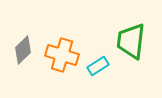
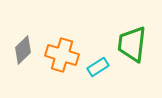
green trapezoid: moved 1 px right, 3 px down
cyan rectangle: moved 1 px down
